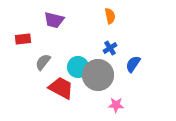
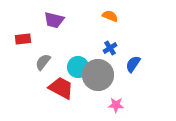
orange semicircle: rotated 56 degrees counterclockwise
